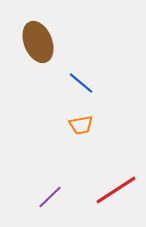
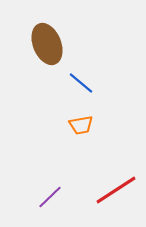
brown ellipse: moved 9 px right, 2 px down
